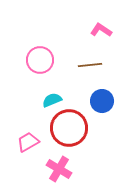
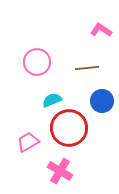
pink circle: moved 3 px left, 2 px down
brown line: moved 3 px left, 3 px down
pink cross: moved 1 px right, 2 px down
